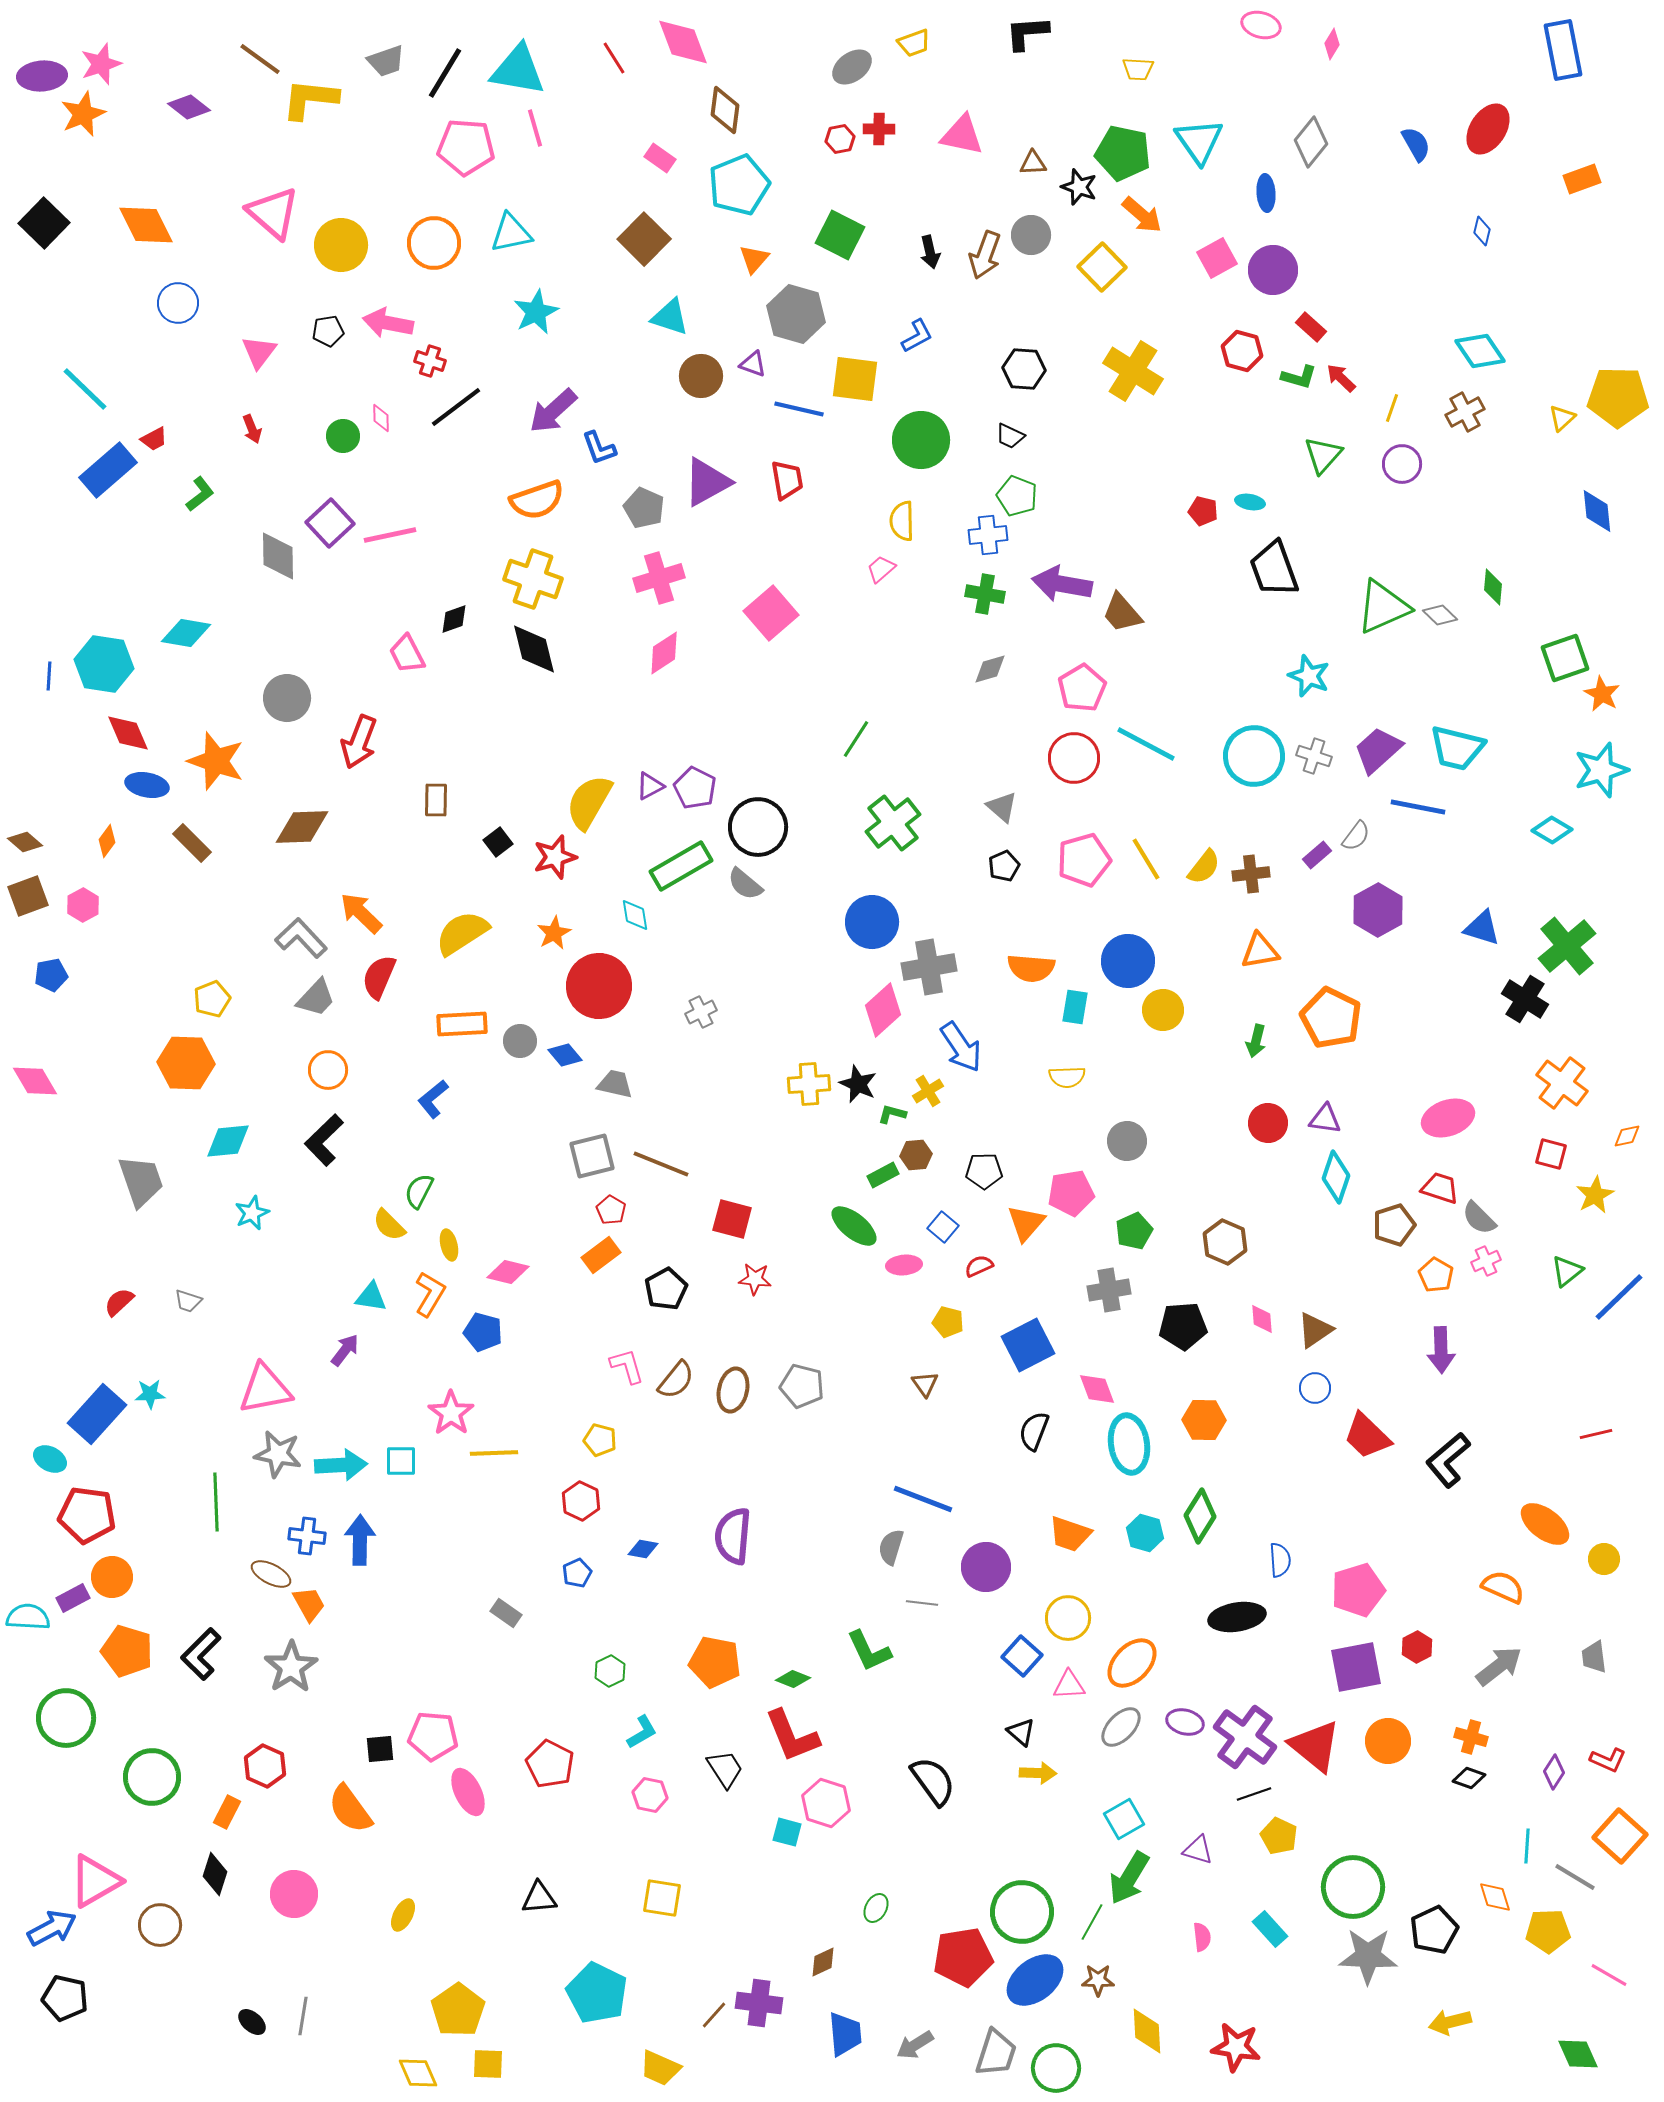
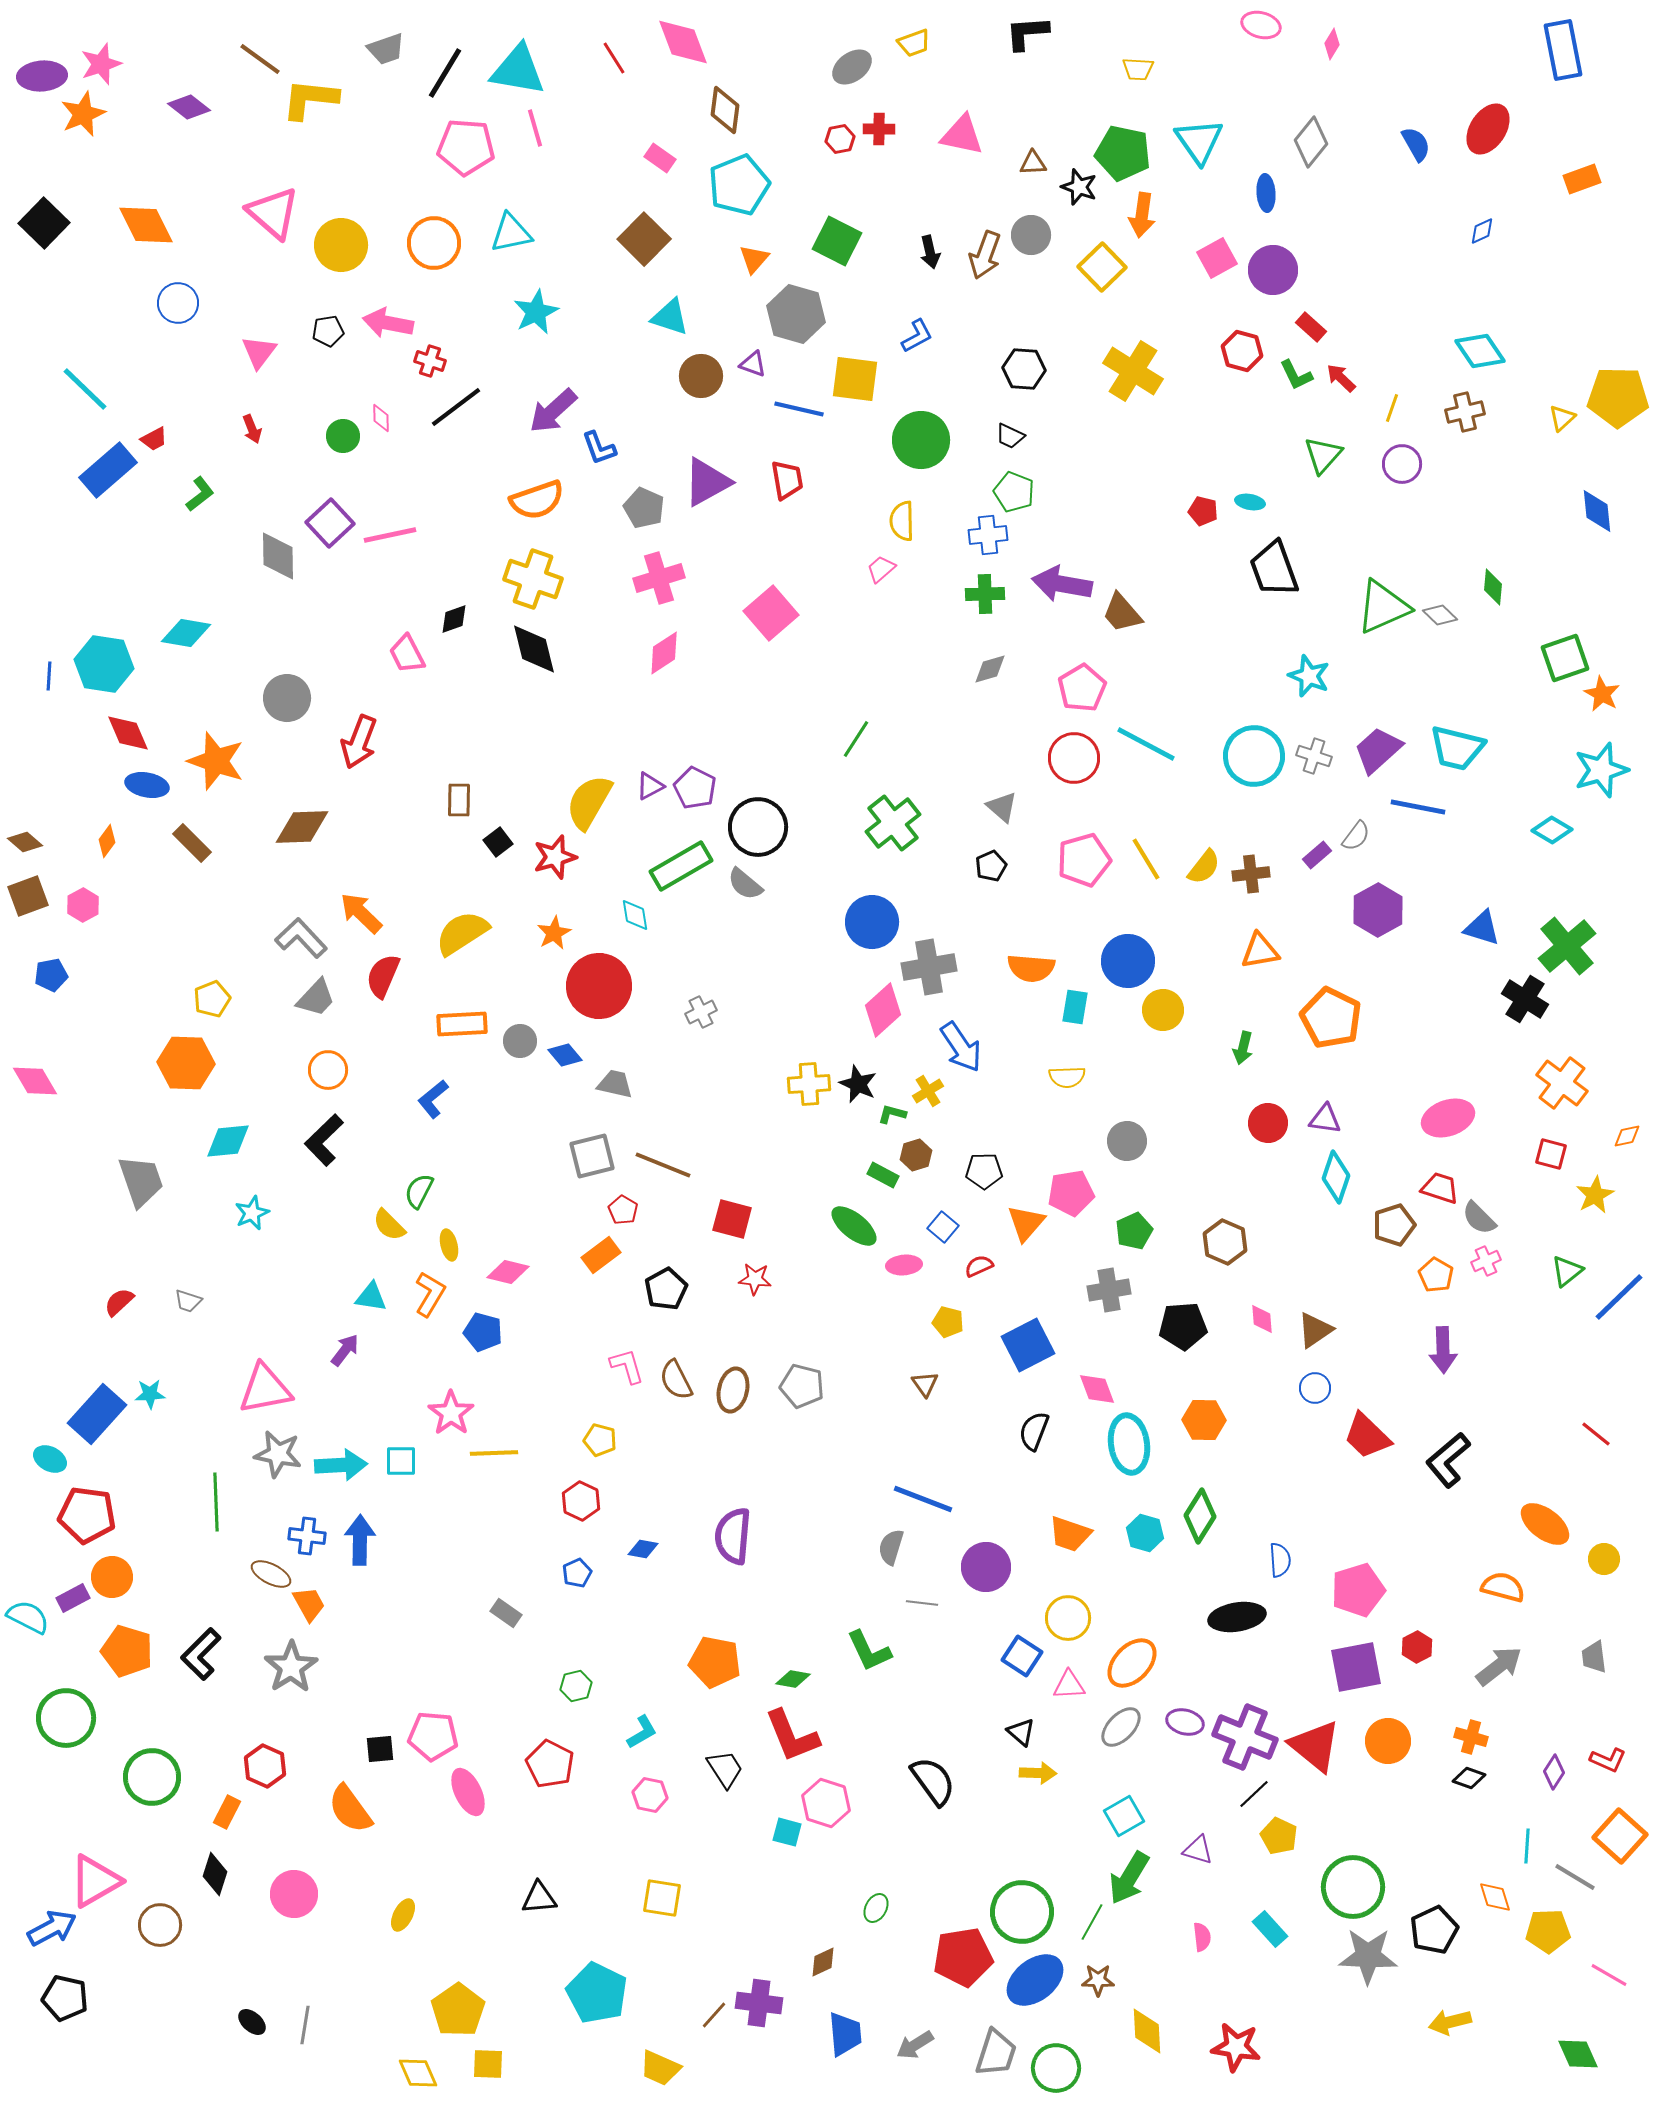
gray trapezoid at (386, 61): moved 12 px up
orange arrow at (1142, 215): rotated 57 degrees clockwise
blue diamond at (1482, 231): rotated 52 degrees clockwise
green square at (840, 235): moved 3 px left, 6 px down
green L-shape at (1299, 377): moved 3 px left, 2 px up; rotated 48 degrees clockwise
brown cross at (1465, 412): rotated 15 degrees clockwise
green pentagon at (1017, 496): moved 3 px left, 4 px up
green cross at (985, 594): rotated 12 degrees counterclockwise
brown rectangle at (436, 800): moved 23 px right
black pentagon at (1004, 866): moved 13 px left
red semicircle at (379, 977): moved 4 px right, 1 px up
green arrow at (1256, 1041): moved 13 px left, 7 px down
brown hexagon at (916, 1155): rotated 12 degrees counterclockwise
brown line at (661, 1164): moved 2 px right, 1 px down
green rectangle at (883, 1175): rotated 56 degrees clockwise
red pentagon at (611, 1210): moved 12 px right
purple arrow at (1441, 1350): moved 2 px right
brown semicircle at (676, 1380): rotated 114 degrees clockwise
red line at (1596, 1434): rotated 52 degrees clockwise
orange semicircle at (1503, 1587): rotated 9 degrees counterclockwise
cyan semicircle at (28, 1617): rotated 24 degrees clockwise
blue square at (1022, 1656): rotated 9 degrees counterclockwise
green hexagon at (610, 1671): moved 34 px left, 15 px down; rotated 12 degrees clockwise
green diamond at (793, 1679): rotated 12 degrees counterclockwise
purple cross at (1245, 1737): rotated 14 degrees counterclockwise
black line at (1254, 1794): rotated 24 degrees counterclockwise
cyan square at (1124, 1819): moved 3 px up
gray line at (303, 2016): moved 2 px right, 9 px down
